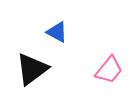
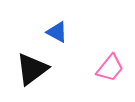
pink trapezoid: moved 1 px right, 2 px up
